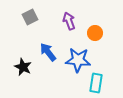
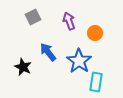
gray square: moved 3 px right
blue star: moved 1 px right, 1 px down; rotated 30 degrees clockwise
cyan rectangle: moved 1 px up
